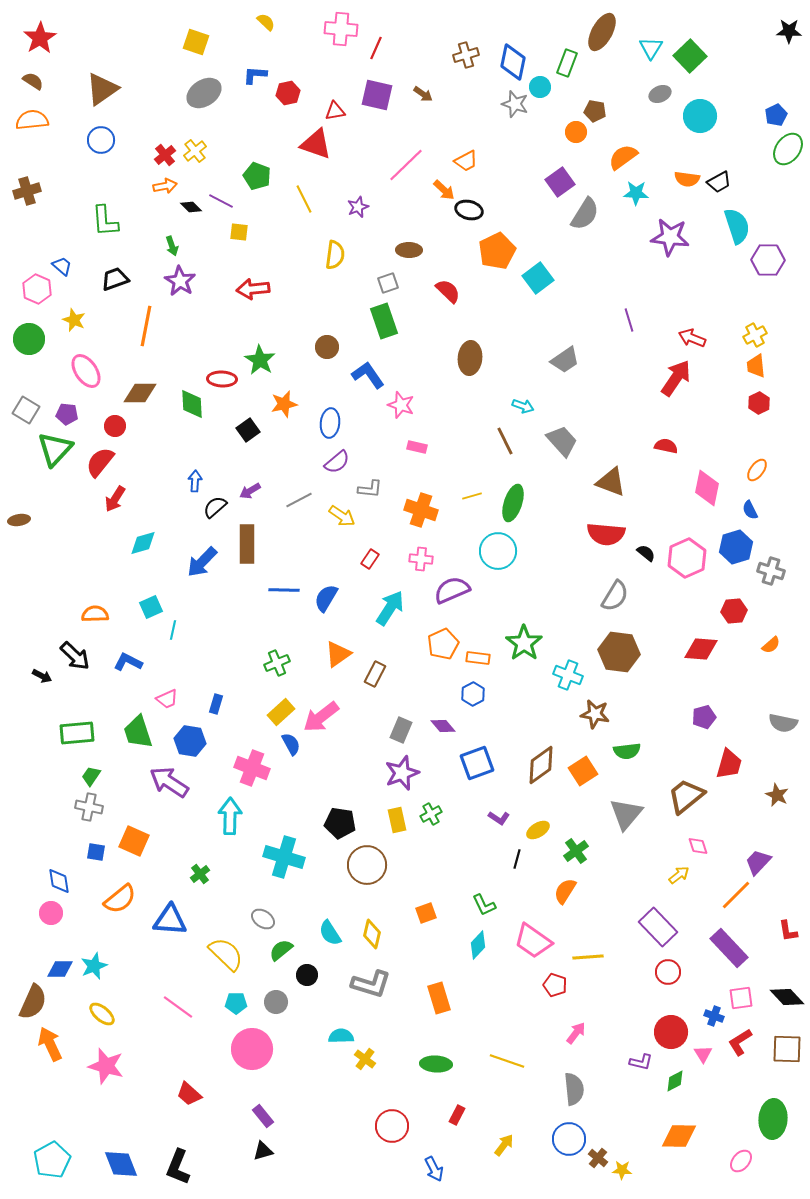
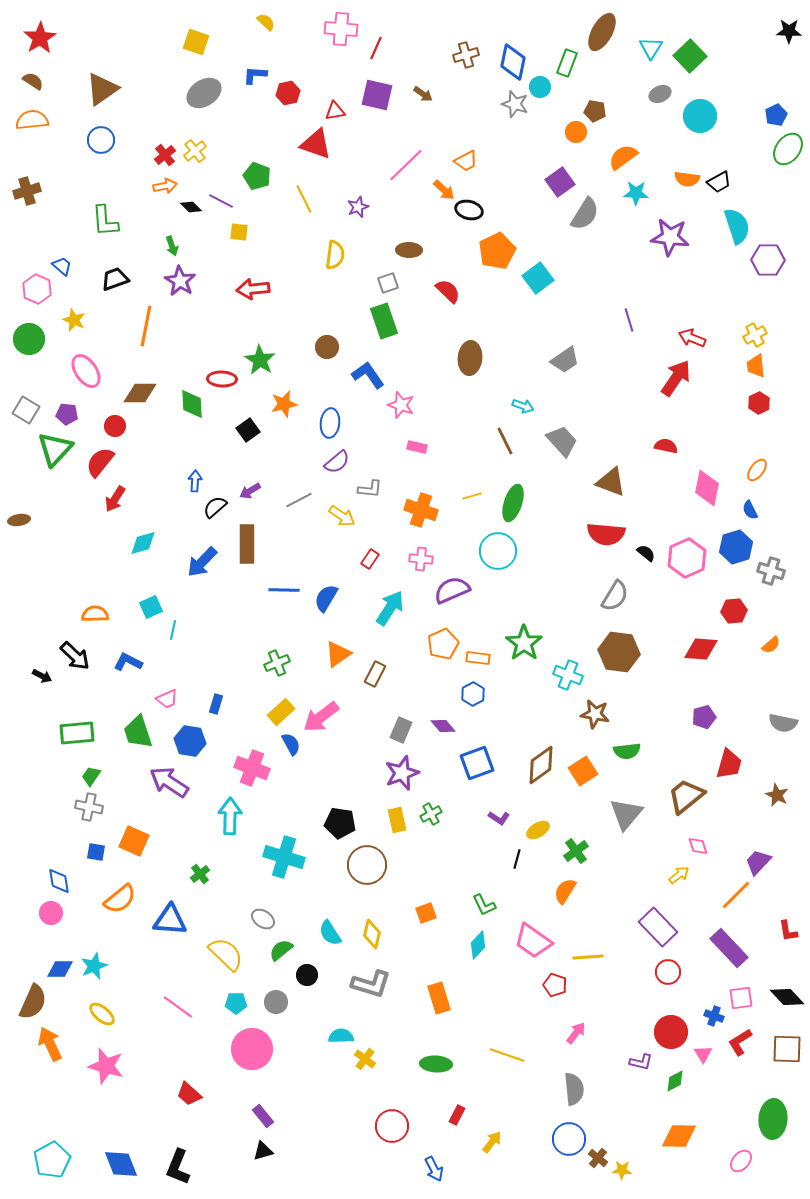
yellow line at (507, 1061): moved 6 px up
yellow arrow at (504, 1145): moved 12 px left, 3 px up
